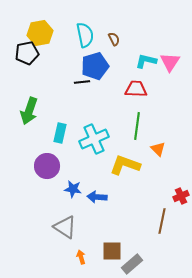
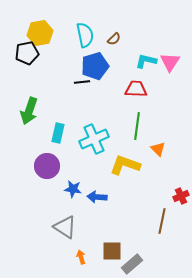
brown semicircle: rotated 72 degrees clockwise
cyan rectangle: moved 2 px left
